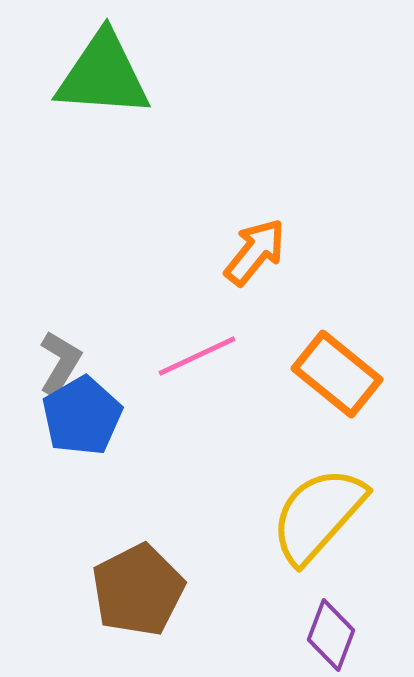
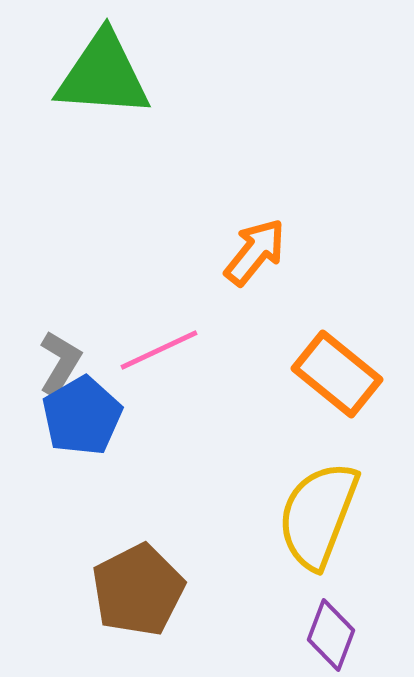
pink line: moved 38 px left, 6 px up
yellow semicircle: rotated 21 degrees counterclockwise
